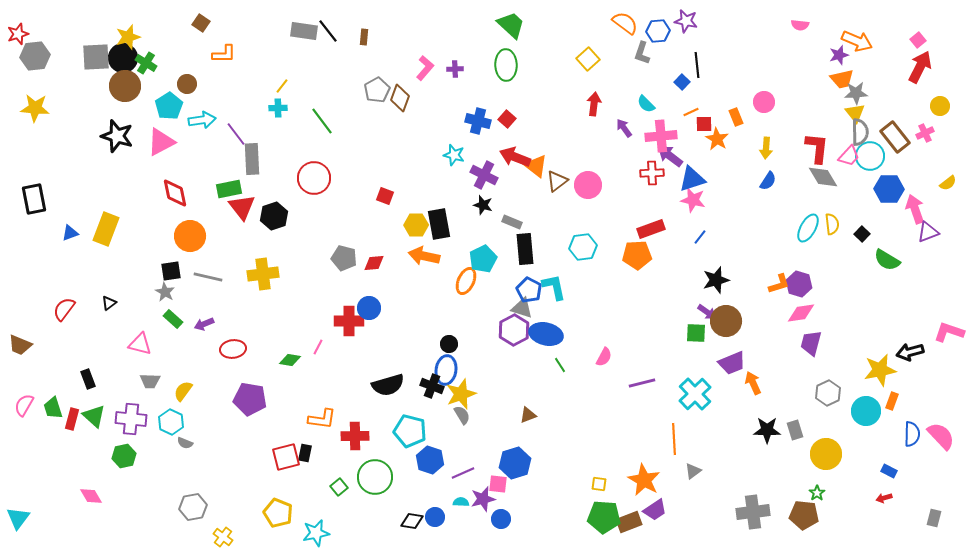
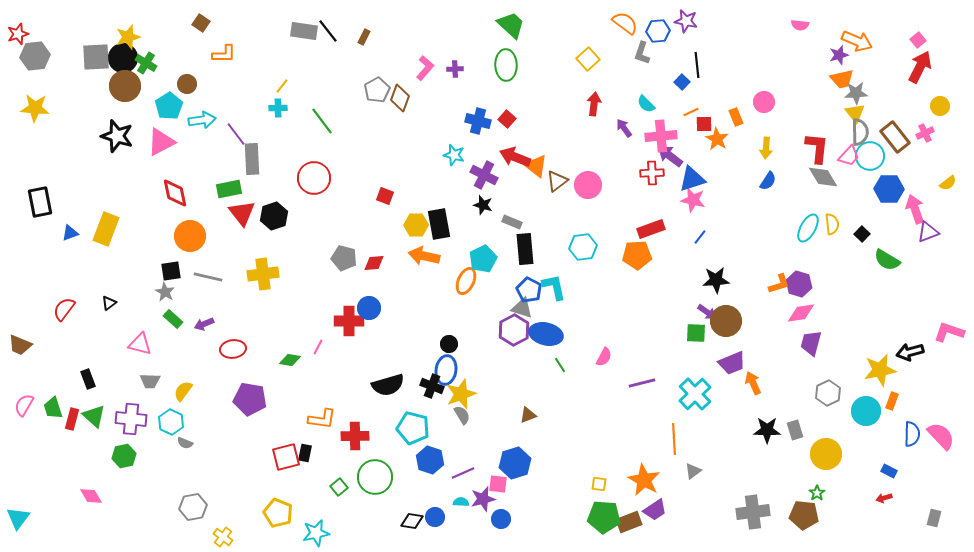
brown rectangle at (364, 37): rotated 21 degrees clockwise
black rectangle at (34, 199): moved 6 px right, 3 px down
red triangle at (242, 207): moved 6 px down
black star at (716, 280): rotated 12 degrees clockwise
cyan pentagon at (410, 431): moved 3 px right, 3 px up
